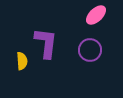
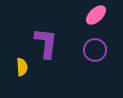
purple circle: moved 5 px right
yellow semicircle: moved 6 px down
